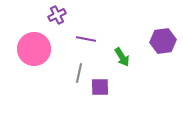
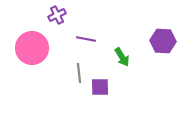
purple hexagon: rotated 10 degrees clockwise
pink circle: moved 2 px left, 1 px up
gray line: rotated 18 degrees counterclockwise
